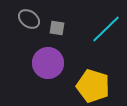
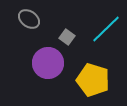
gray square: moved 10 px right, 9 px down; rotated 28 degrees clockwise
yellow pentagon: moved 6 px up
